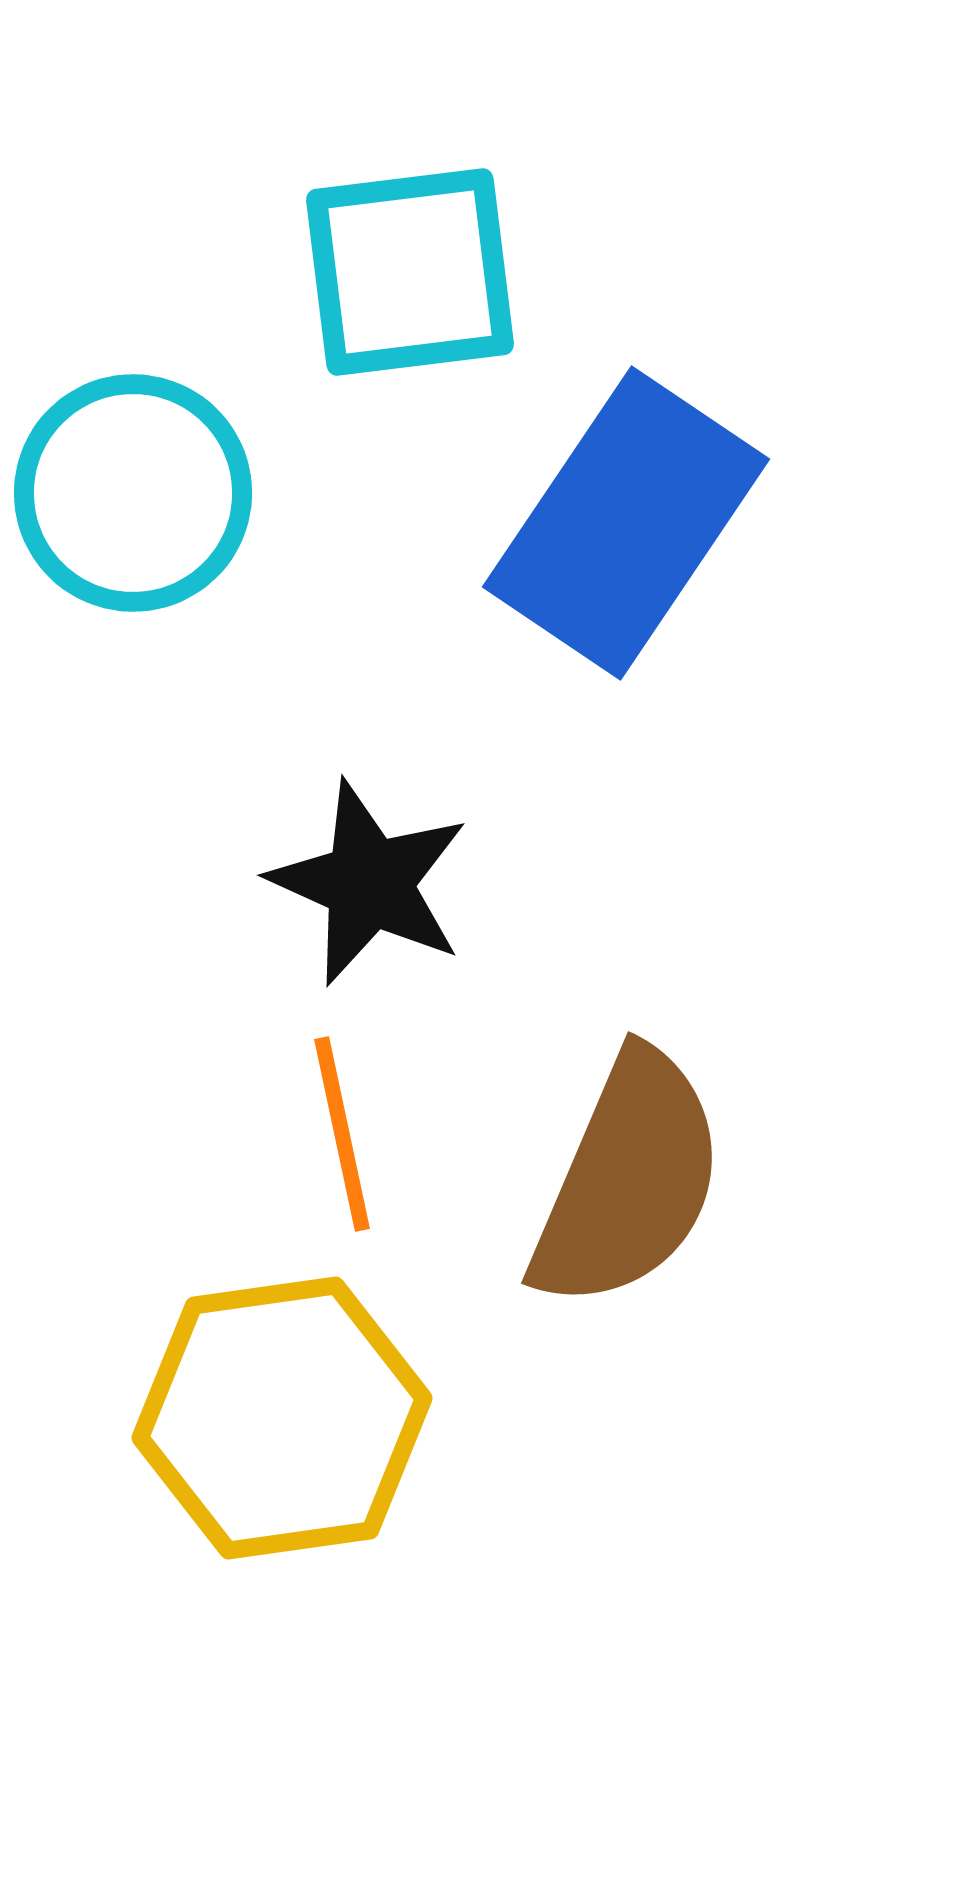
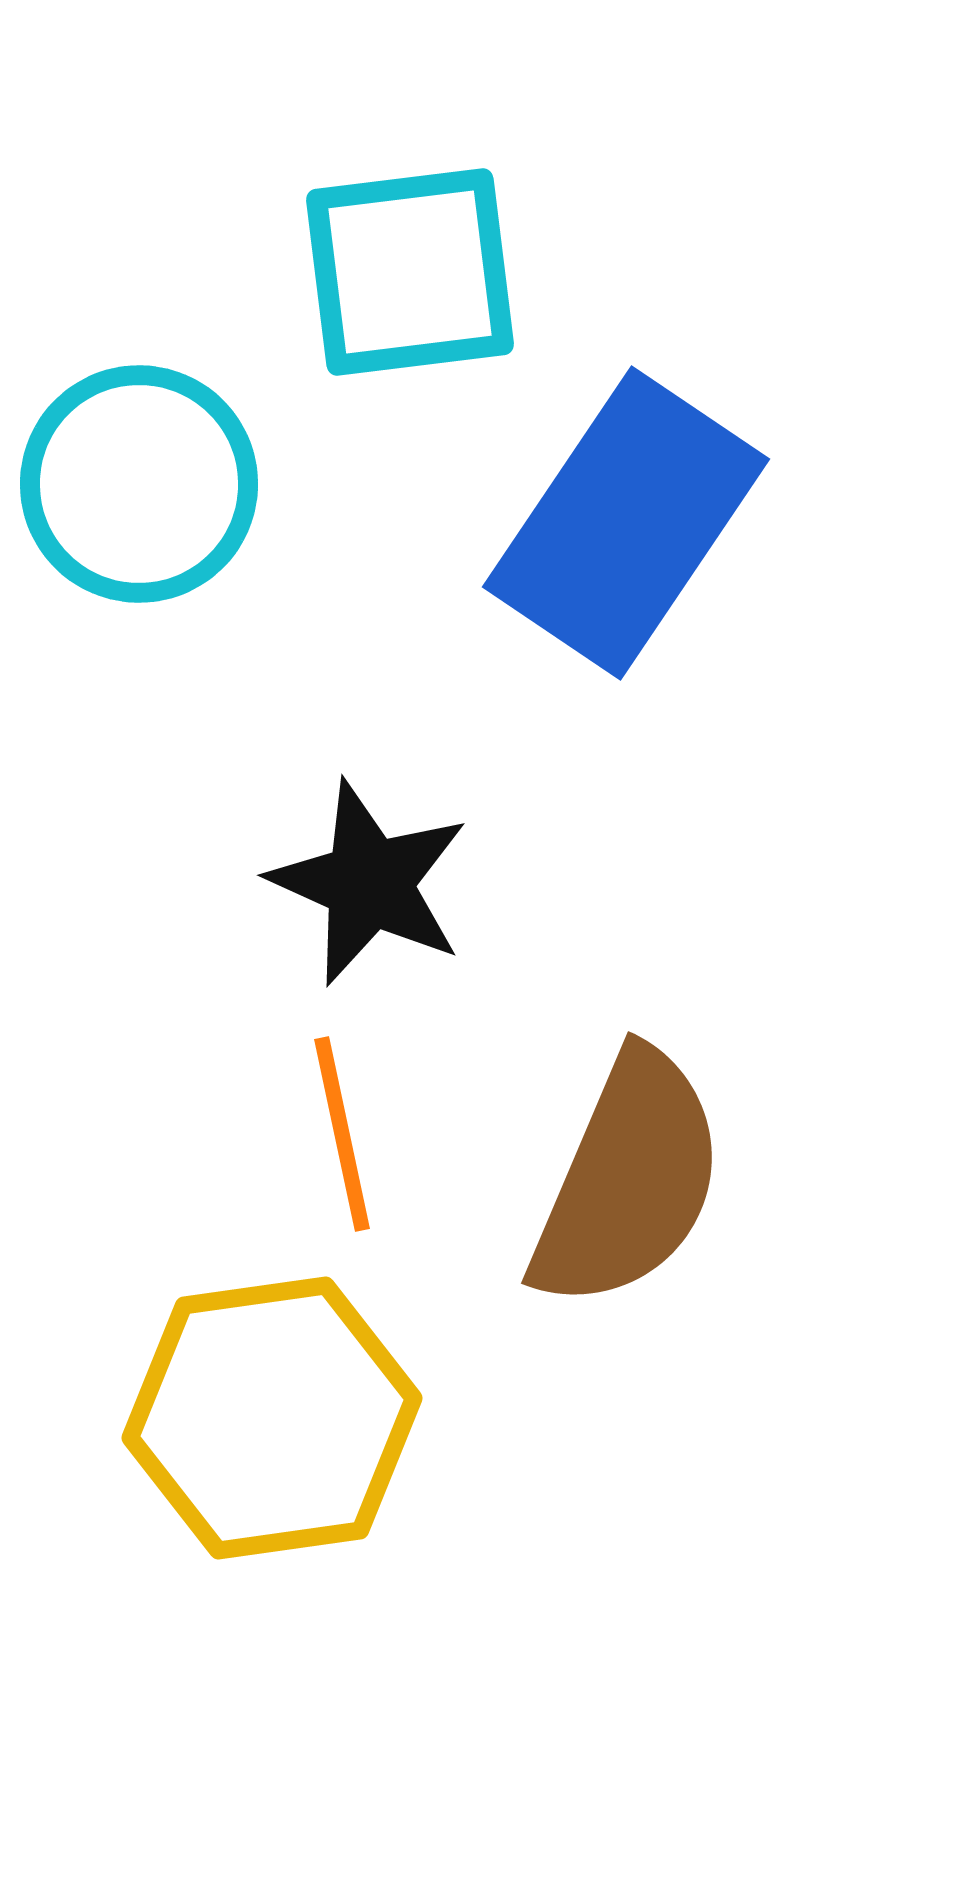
cyan circle: moved 6 px right, 9 px up
yellow hexagon: moved 10 px left
